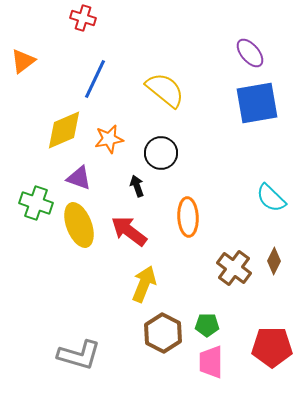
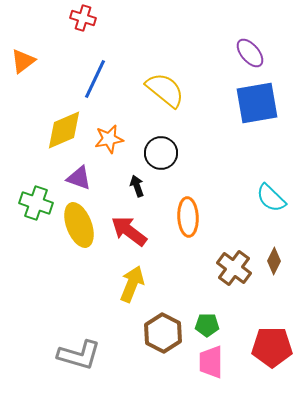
yellow arrow: moved 12 px left
